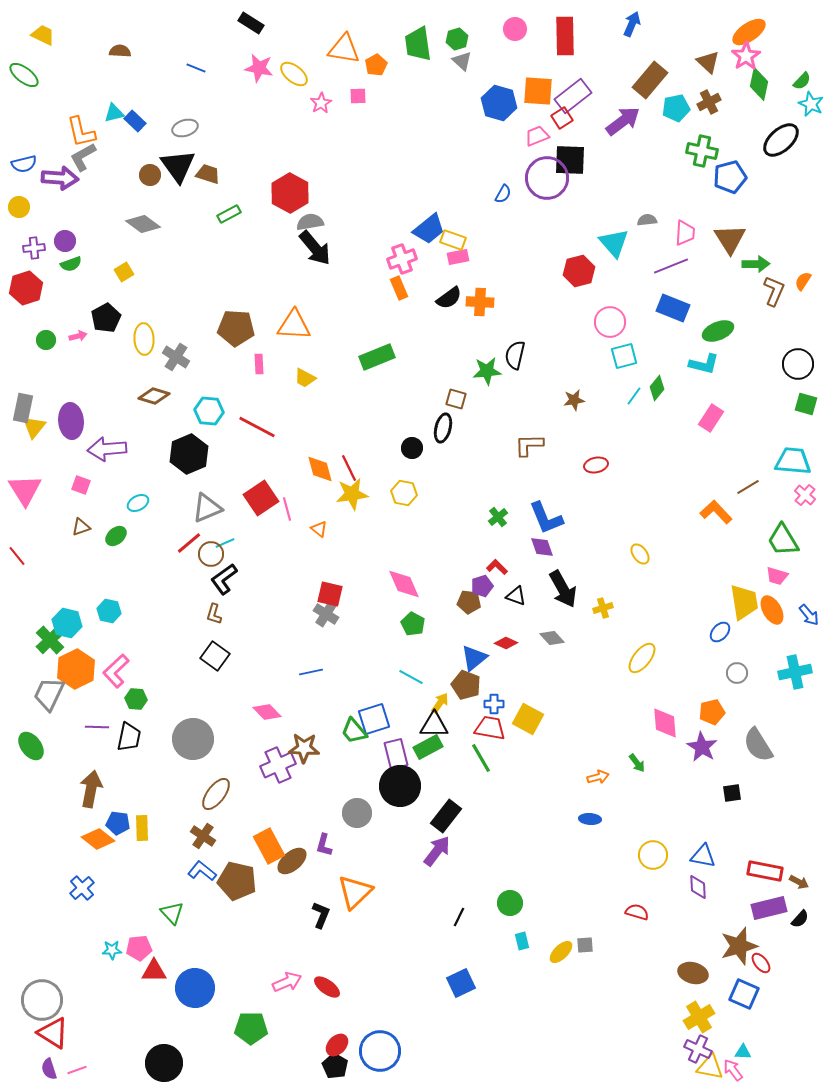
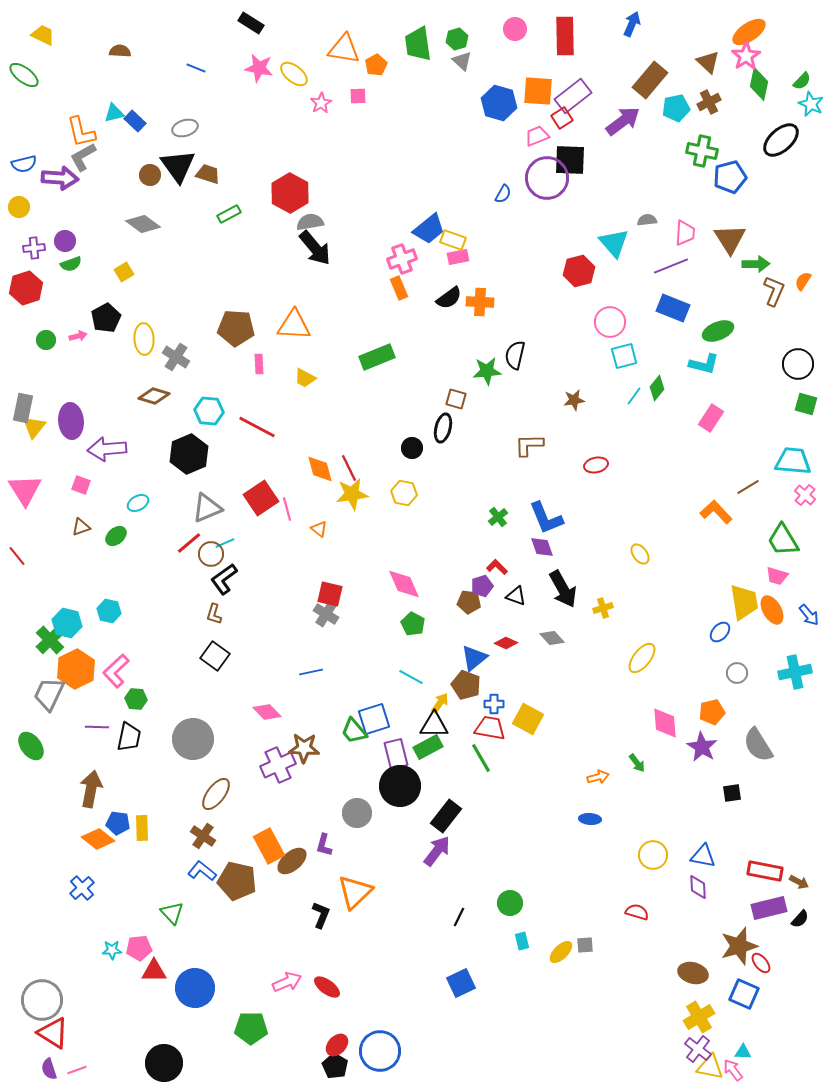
purple cross at (698, 1049): rotated 12 degrees clockwise
